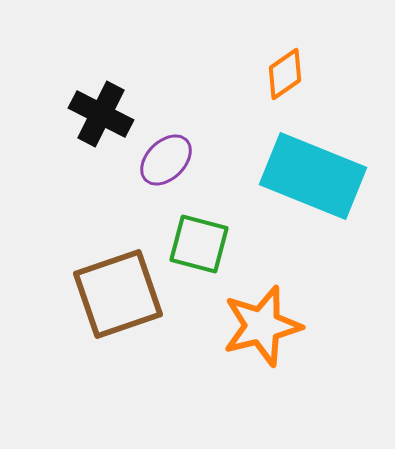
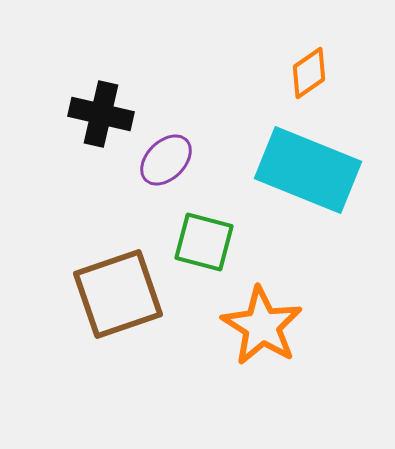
orange diamond: moved 24 px right, 1 px up
black cross: rotated 14 degrees counterclockwise
cyan rectangle: moved 5 px left, 6 px up
green square: moved 5 px right, 2 px up
orange star: rotated 26 degrees counterclockwise
